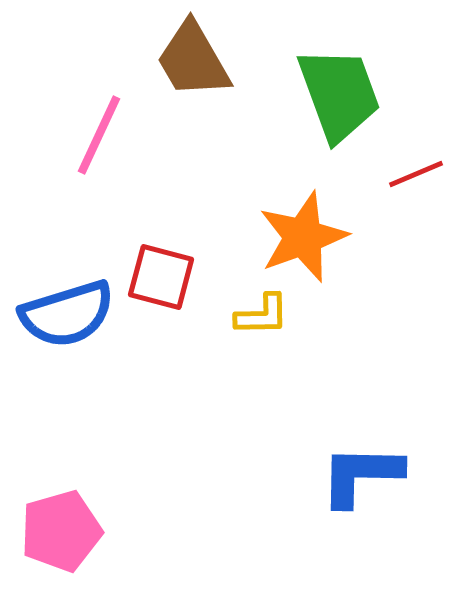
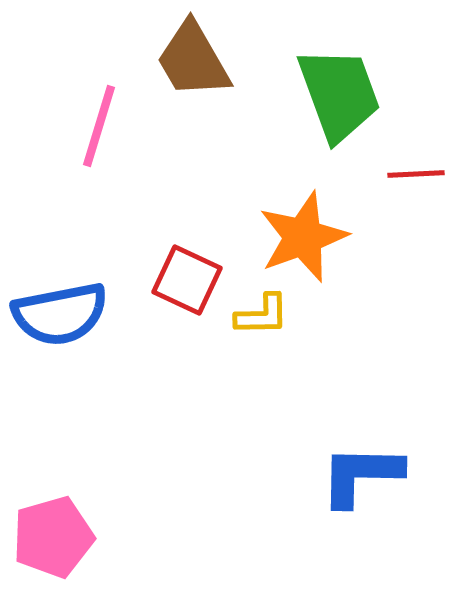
pink line: moved 9 px up; rotated 8 degrees counterclockwise
red line: rotated 20 degrees clockwise
red square: moved 26 px right, 3 px down; rotated 10 degrees clockwise
blue semicircle: moved 7 px left; rotated 6 degrees clockwise
pink pentagon: moved 8 px left, 6 px down
